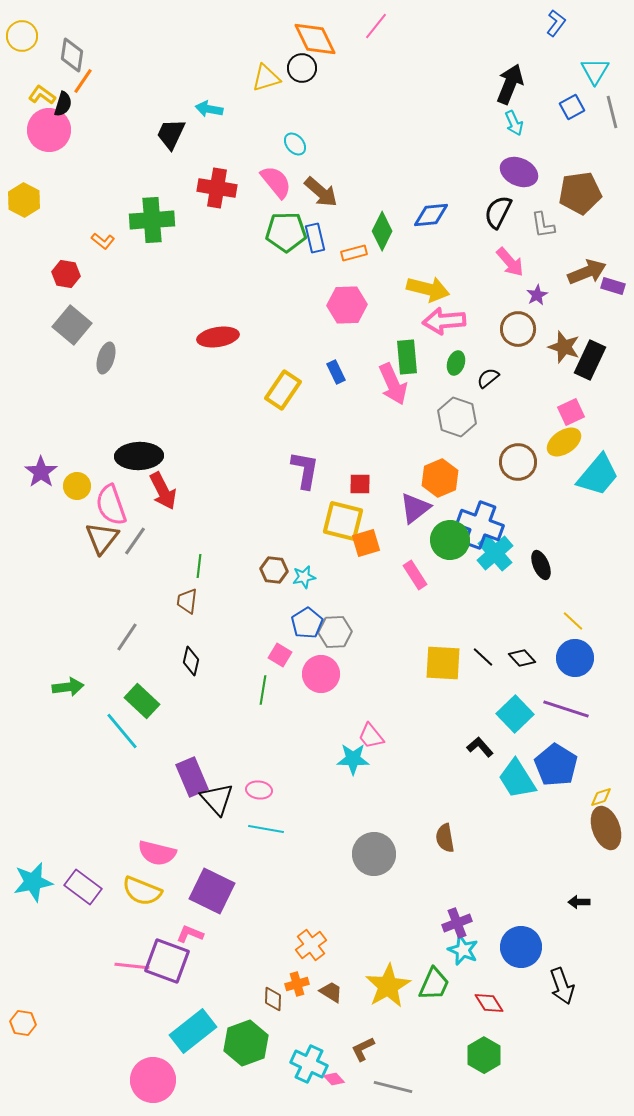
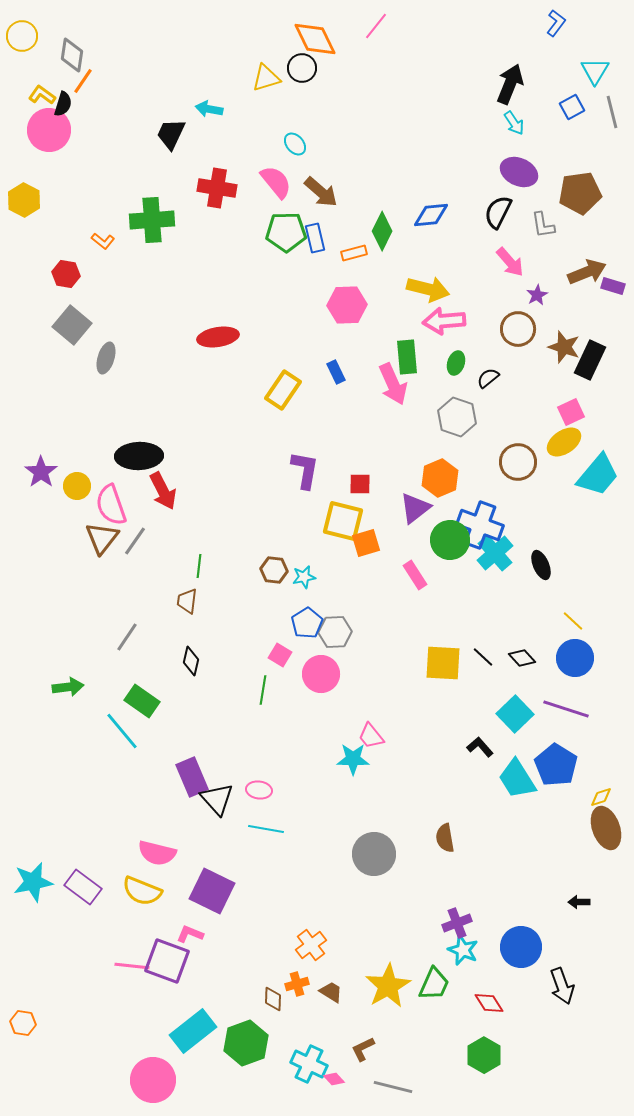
cyan arrow at (514, 123): rotated 10 degrees counterclockwise
green rectangle at (142, 701): rotated 8 degrees counterclockwise
